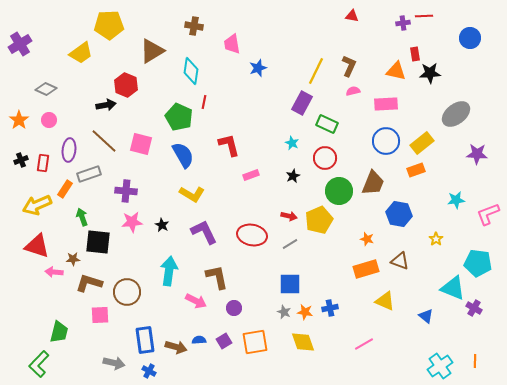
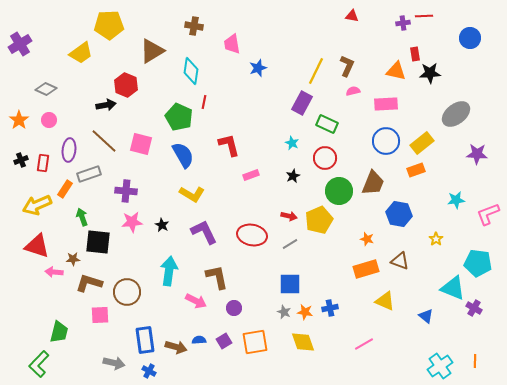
brown L-shape at (349, 66): moved 2 px left
